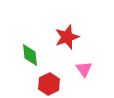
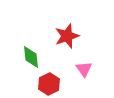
red star: moved 1 px up
green diamond: moved 1 px right, 2 px down
